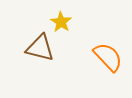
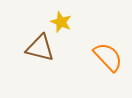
yellow star: rotated 10 degrees counterclockwise
